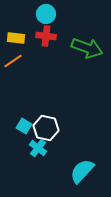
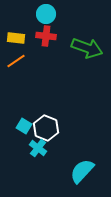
orange line: moved 3 px right
white hexagon: rotated 10 degrees clockwise
